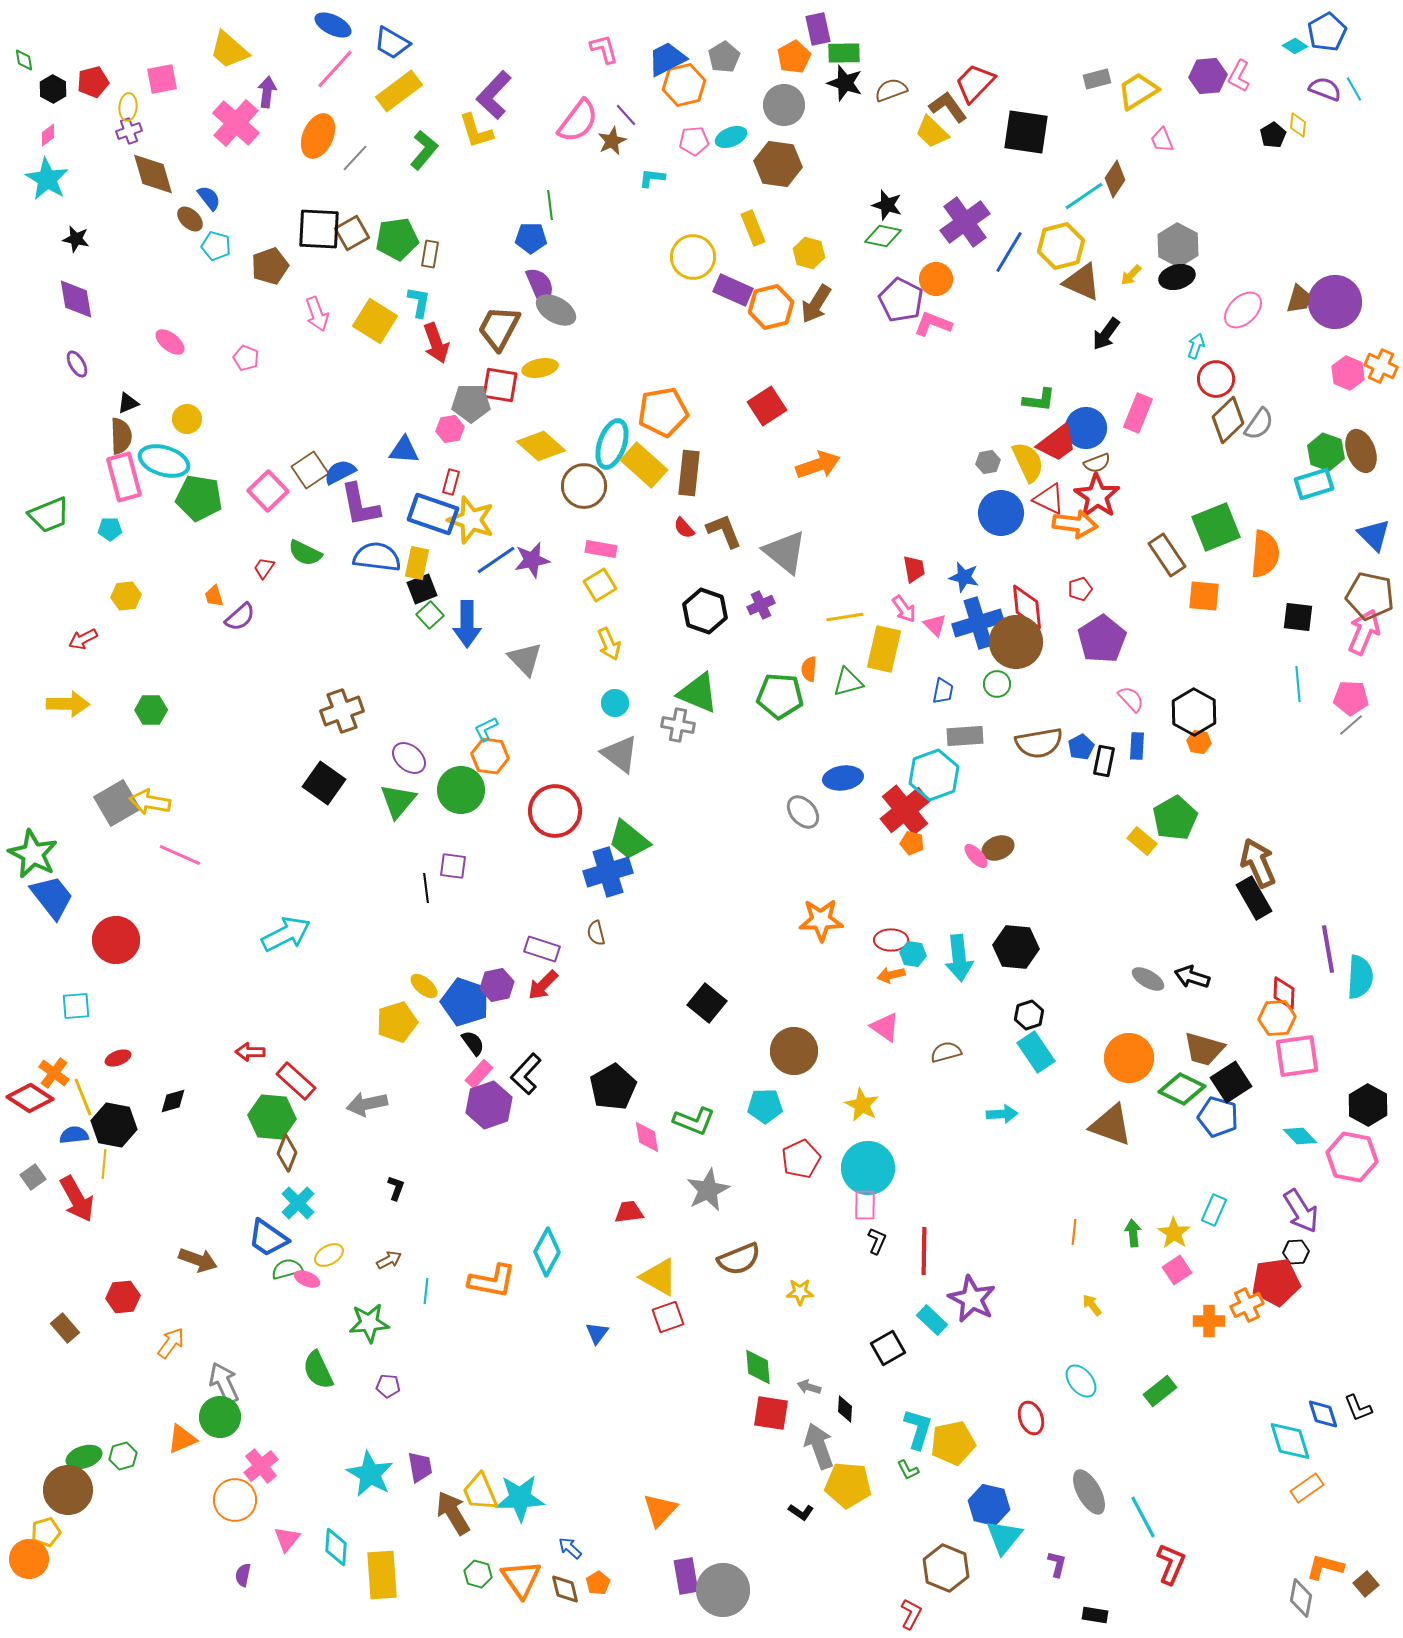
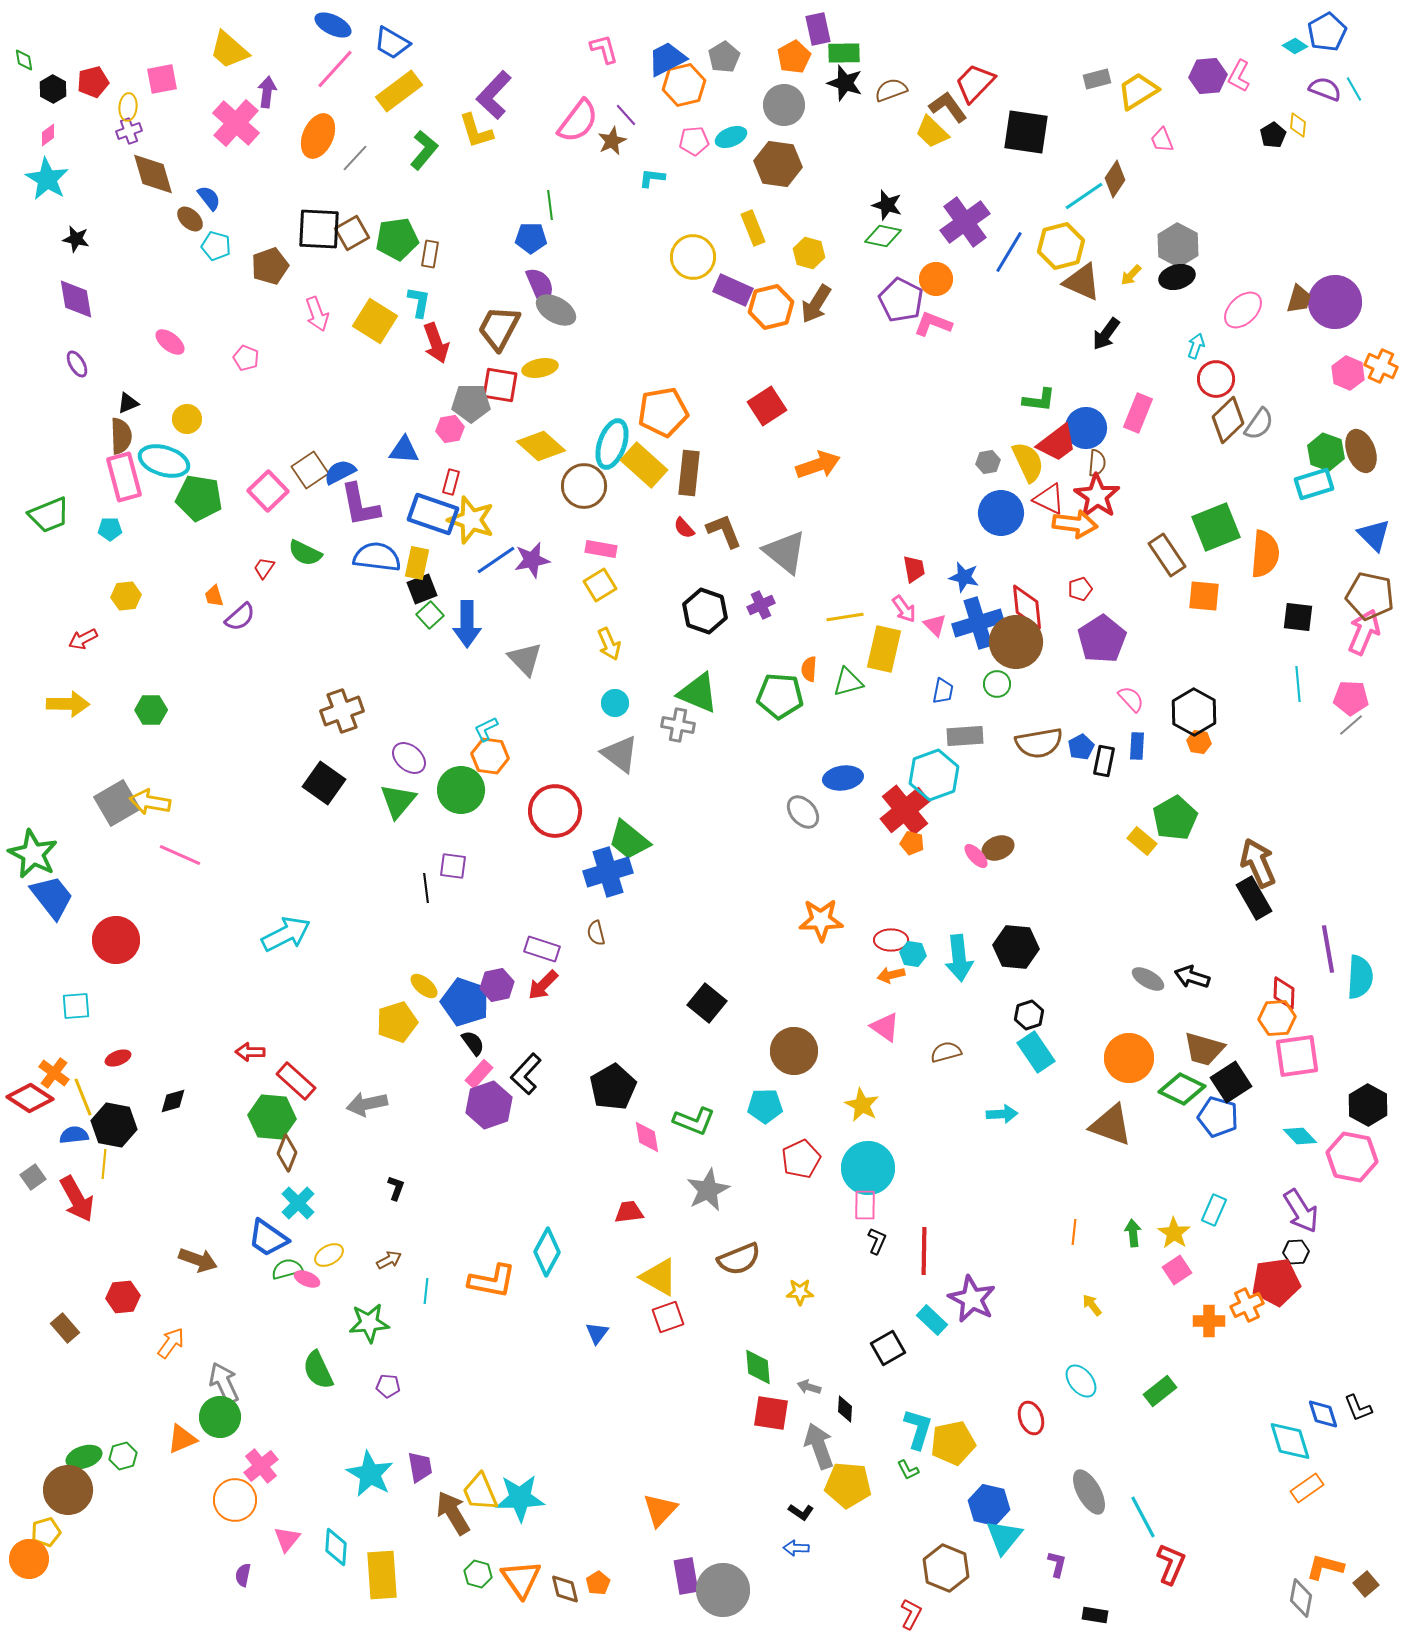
brown semicircle at (1097, 463): rotated 64 degrees counterclockwise
blue arrow at (570, 1548): moved 226 px right; rotated 40 degrees counterclockwise
